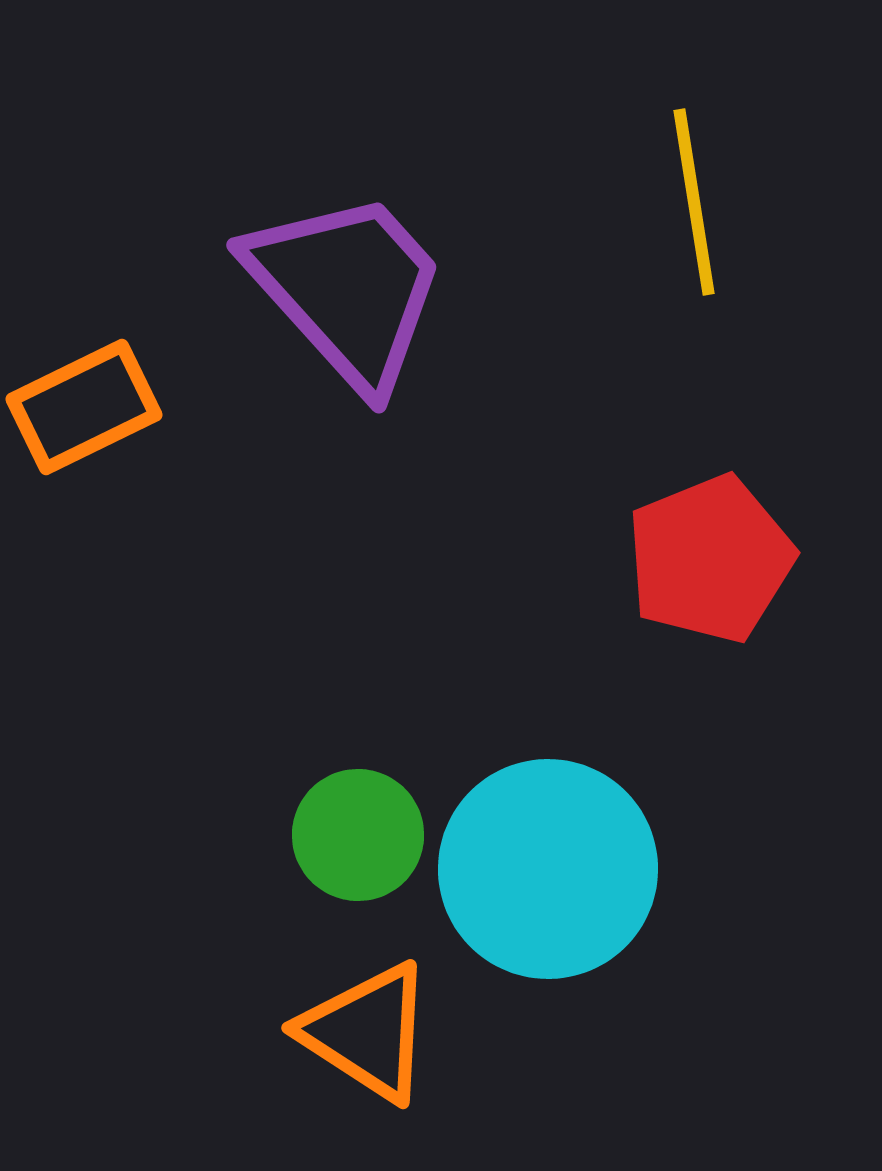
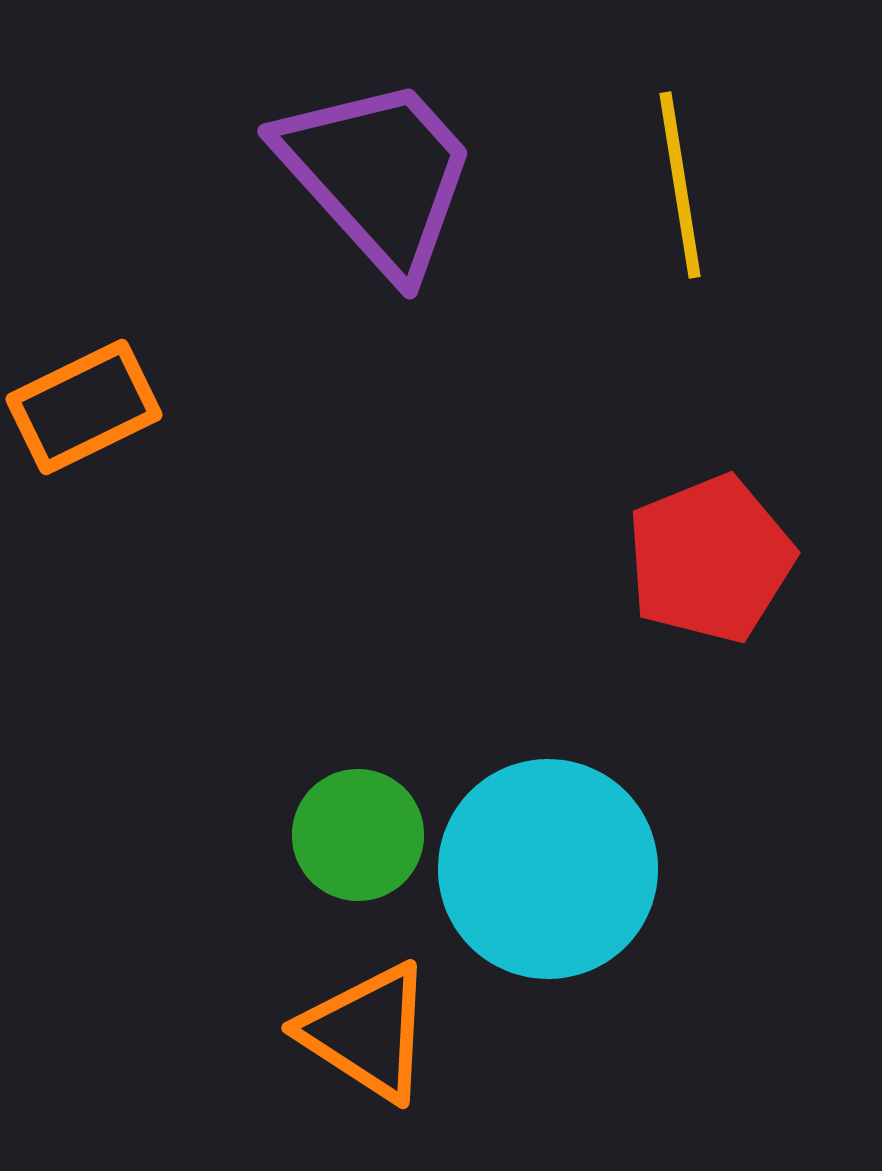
yellow line: moved 14 px left, 17 px up
purple trapezoid: moved 31 px right, 114 px up
